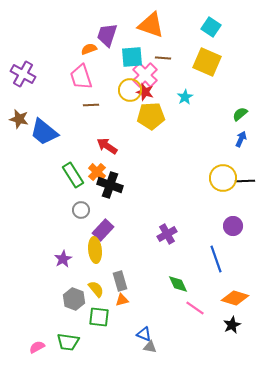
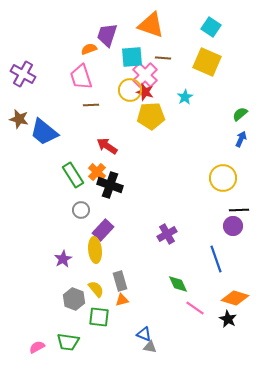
black line at (245, 181): moved 6 px left, 29 px down
black star at (232, 325): moved 4 px left, 6 px up; rotated 18 degrees counterclockwise
